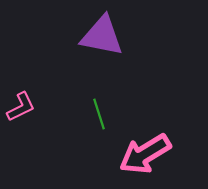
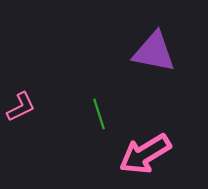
purple triangle: moved 52 px right, 16 px down
